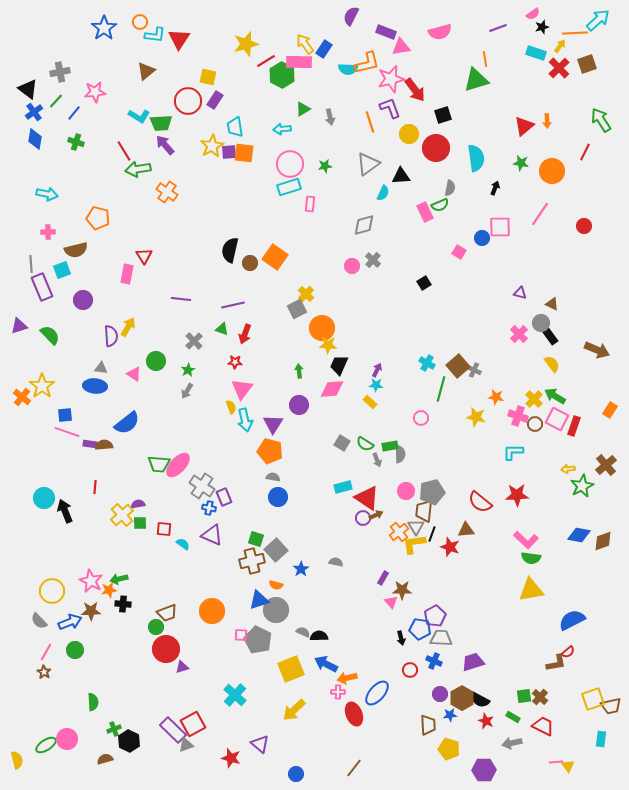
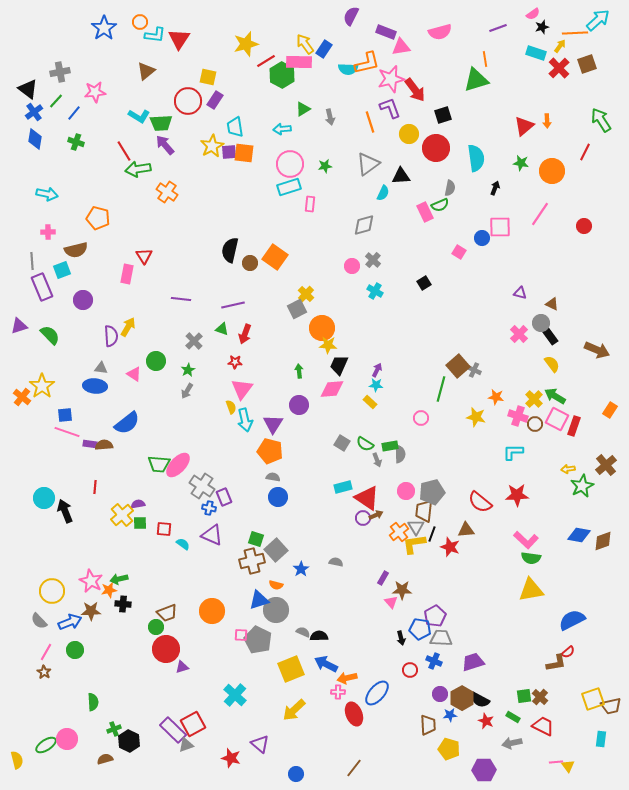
gray line at (31, 264): moved 1 px right, 3 px up
cyan cross at (427, 363): moved 52 px left, 72 px up
